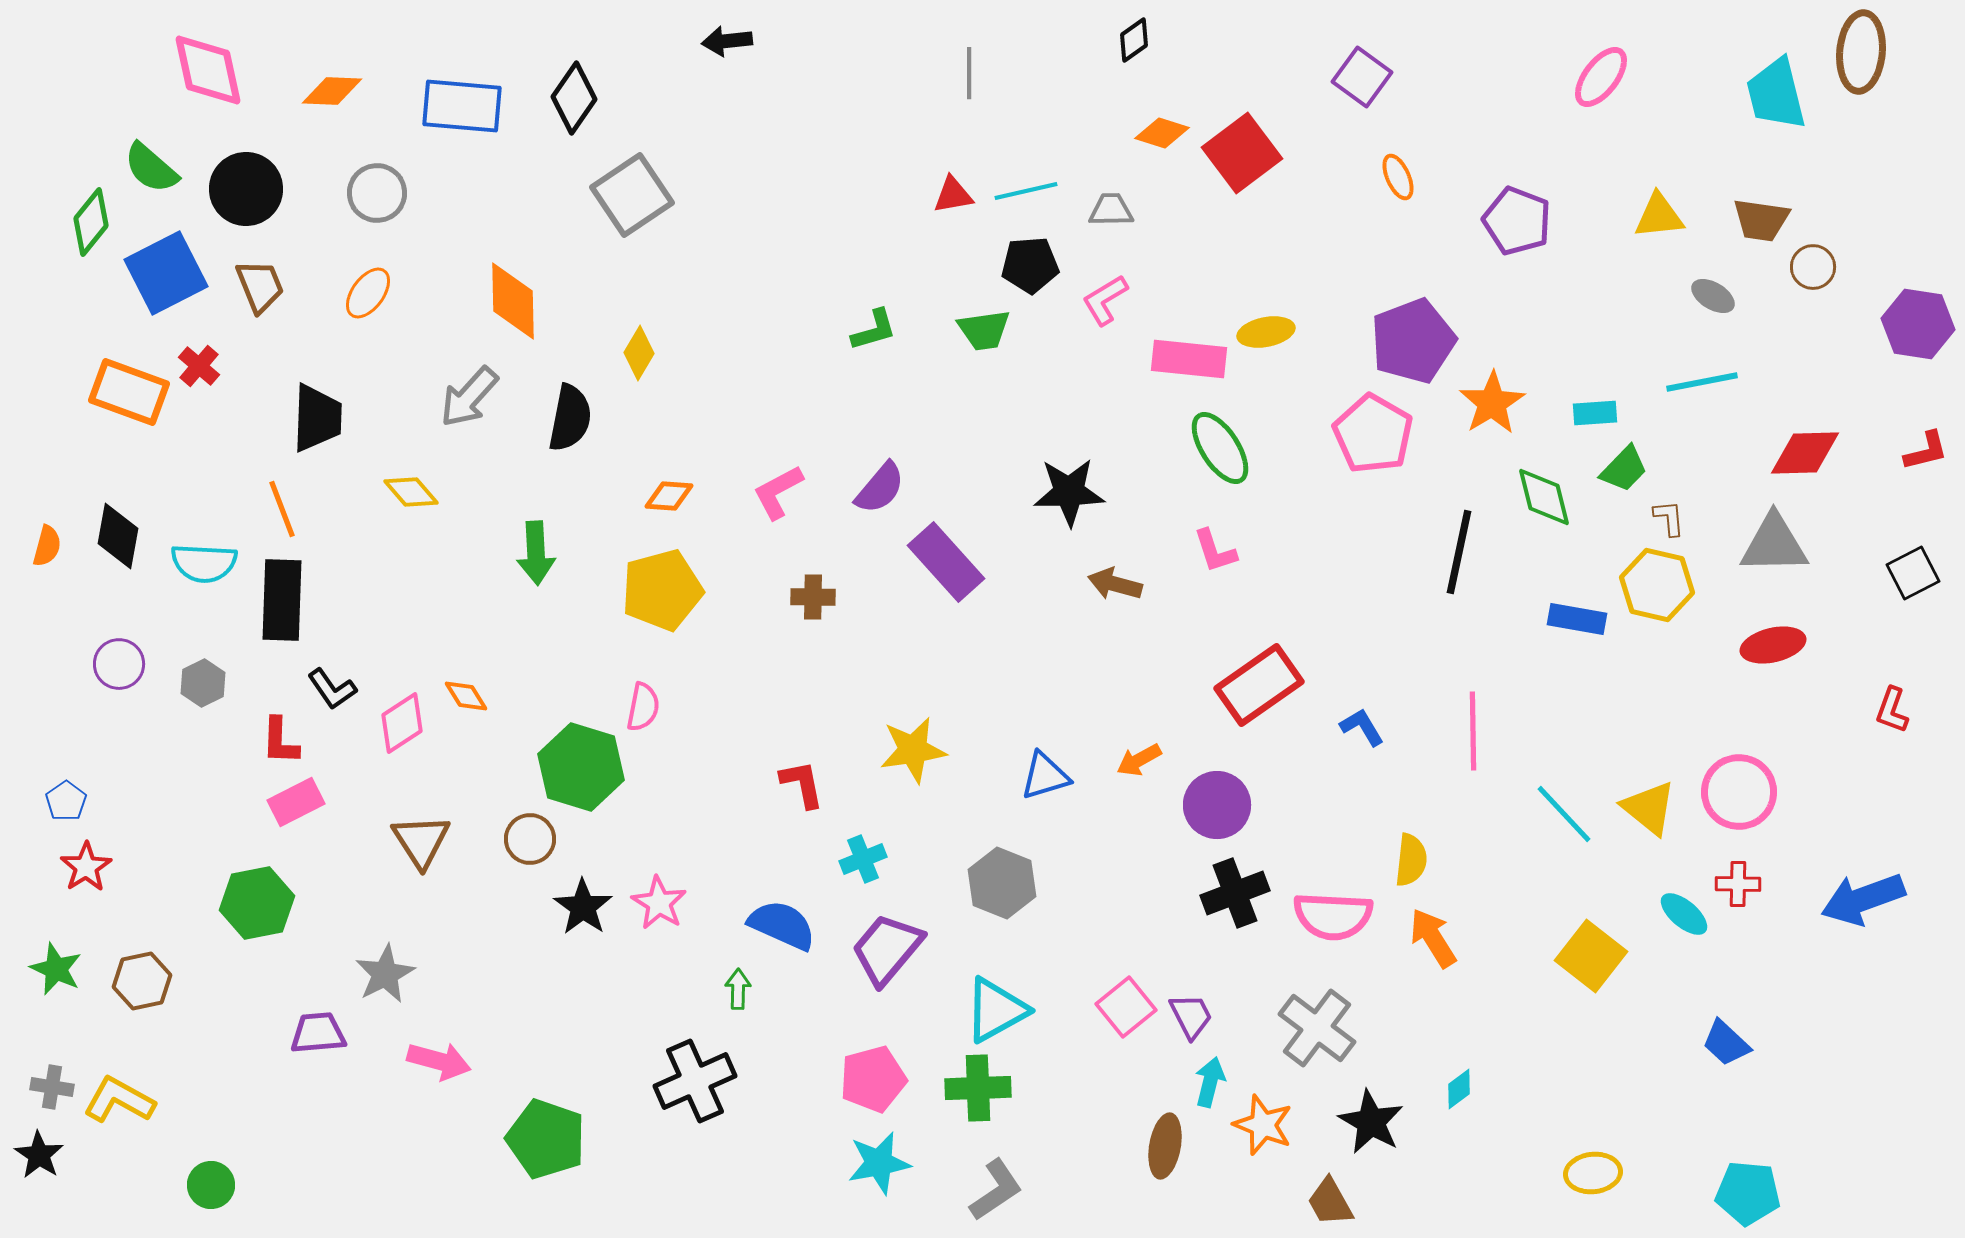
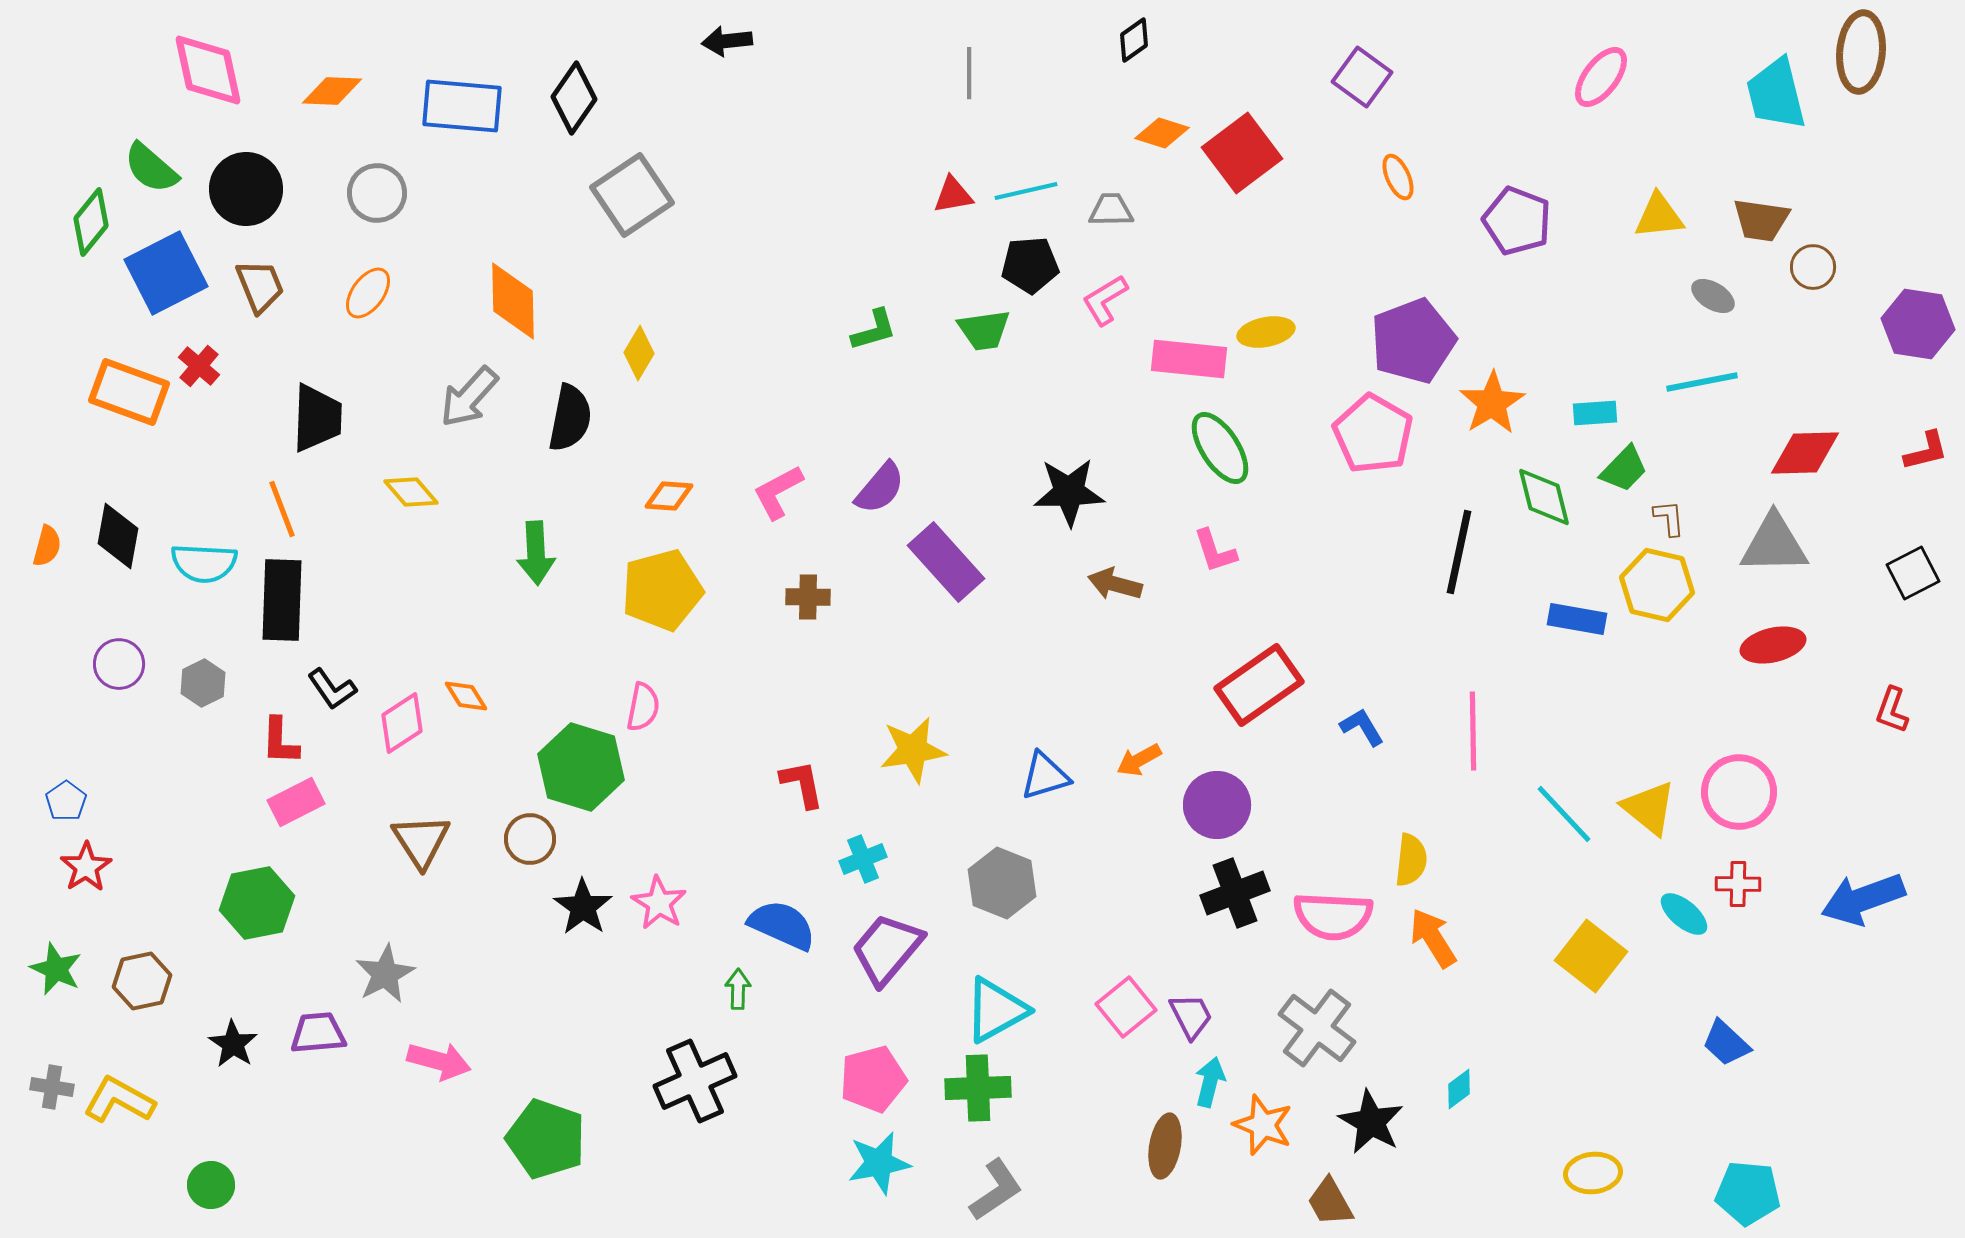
brown cross at (813, 597): moved 5 px left
black star at (39, 1155): moved 194 px right, 111 px up
